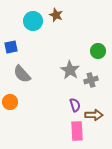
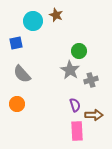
blue square: moved 5 px right, 4 px up
green circle: moved 19 px left
orange circle: moved 7 px right, 2 px down
